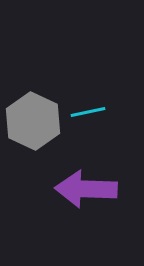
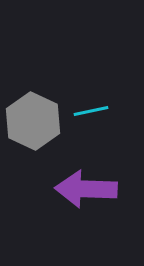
cyan line: moved 3 px right, 1 px up
